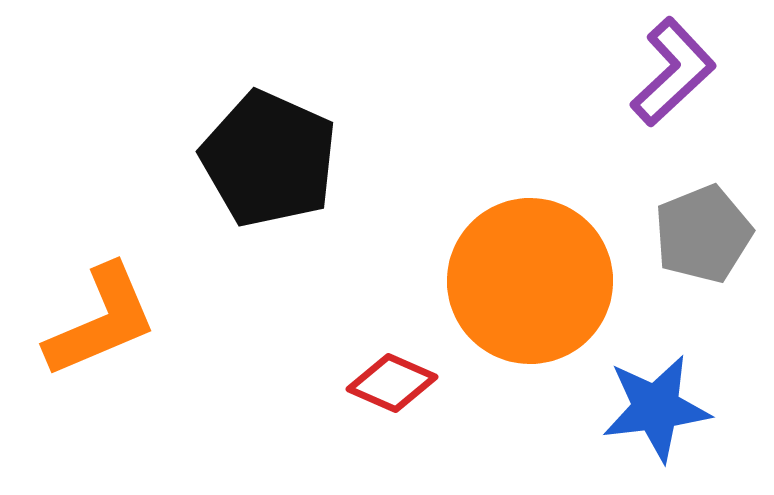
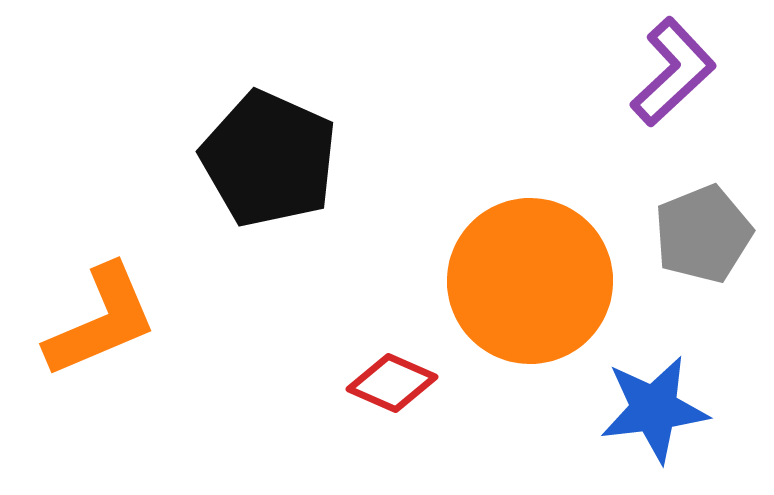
blue star: moved 2 px left, 1 px down
